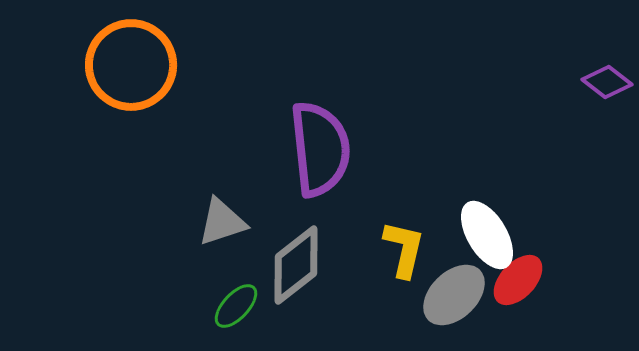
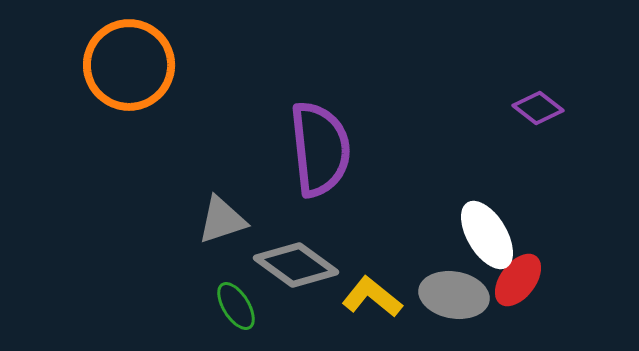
orange circle: moved 2 px left
purple diamond: moved 69 px left, 26 px down
gray triangle: moved 2 px up
yellow L-shape: moved 32 px left, 48 px down; rotated 64 degrees counterclockwise
gray diamond: rotated 74 degrees clockwise
red ellipse: rotated 6 degrees counterclockwise
gray ellipse: rotated 54 degrees clockwise
green ellipse: rotated 75 degrees counterclockwise
